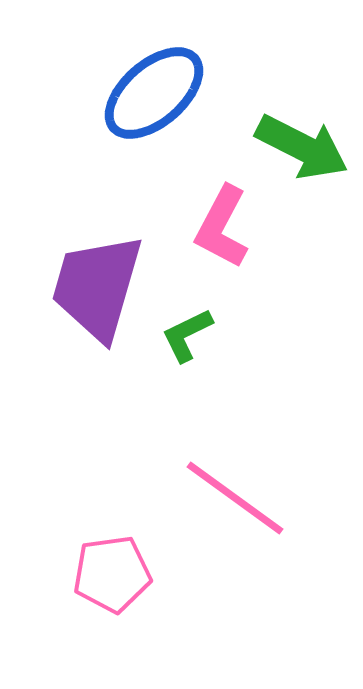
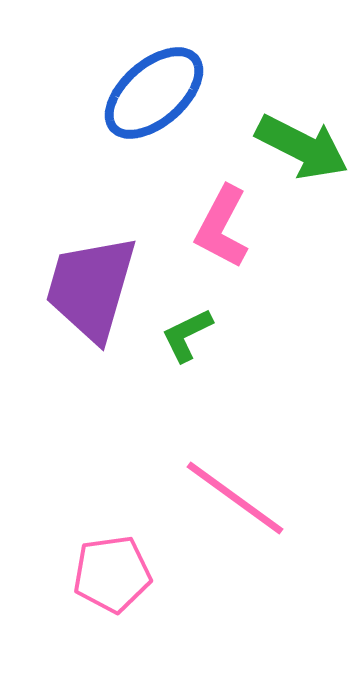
purple trapezoid: moved 6 px left, 1 px down
